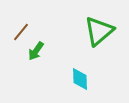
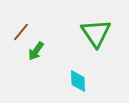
green triangle: moved 3 px left, 2 px down; rotated 24 degrees counterclockwise
cyan diamond: moved 2 px left, 2 px down
